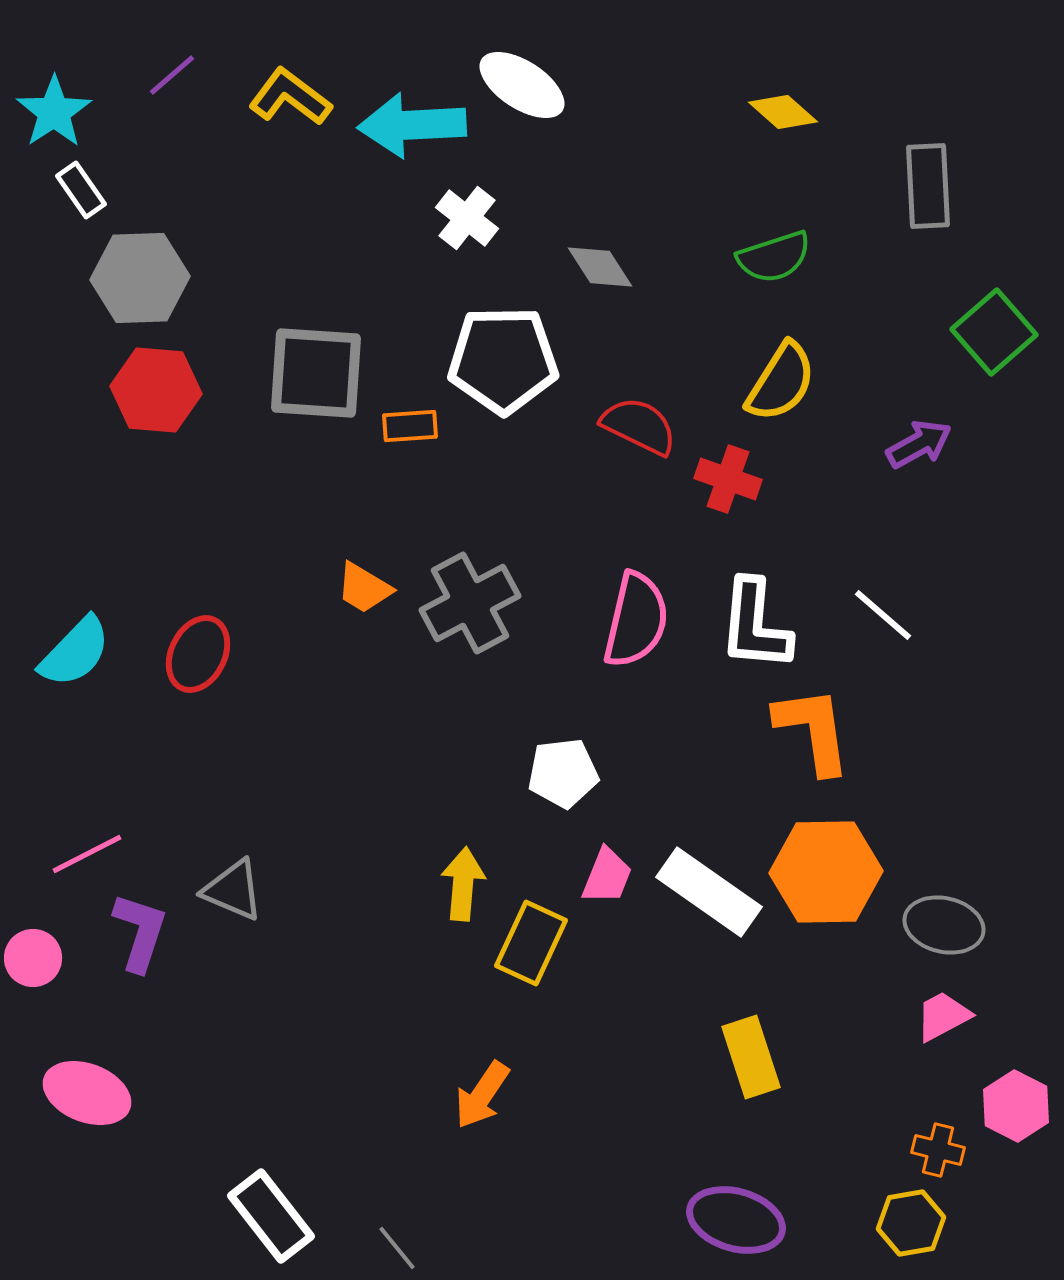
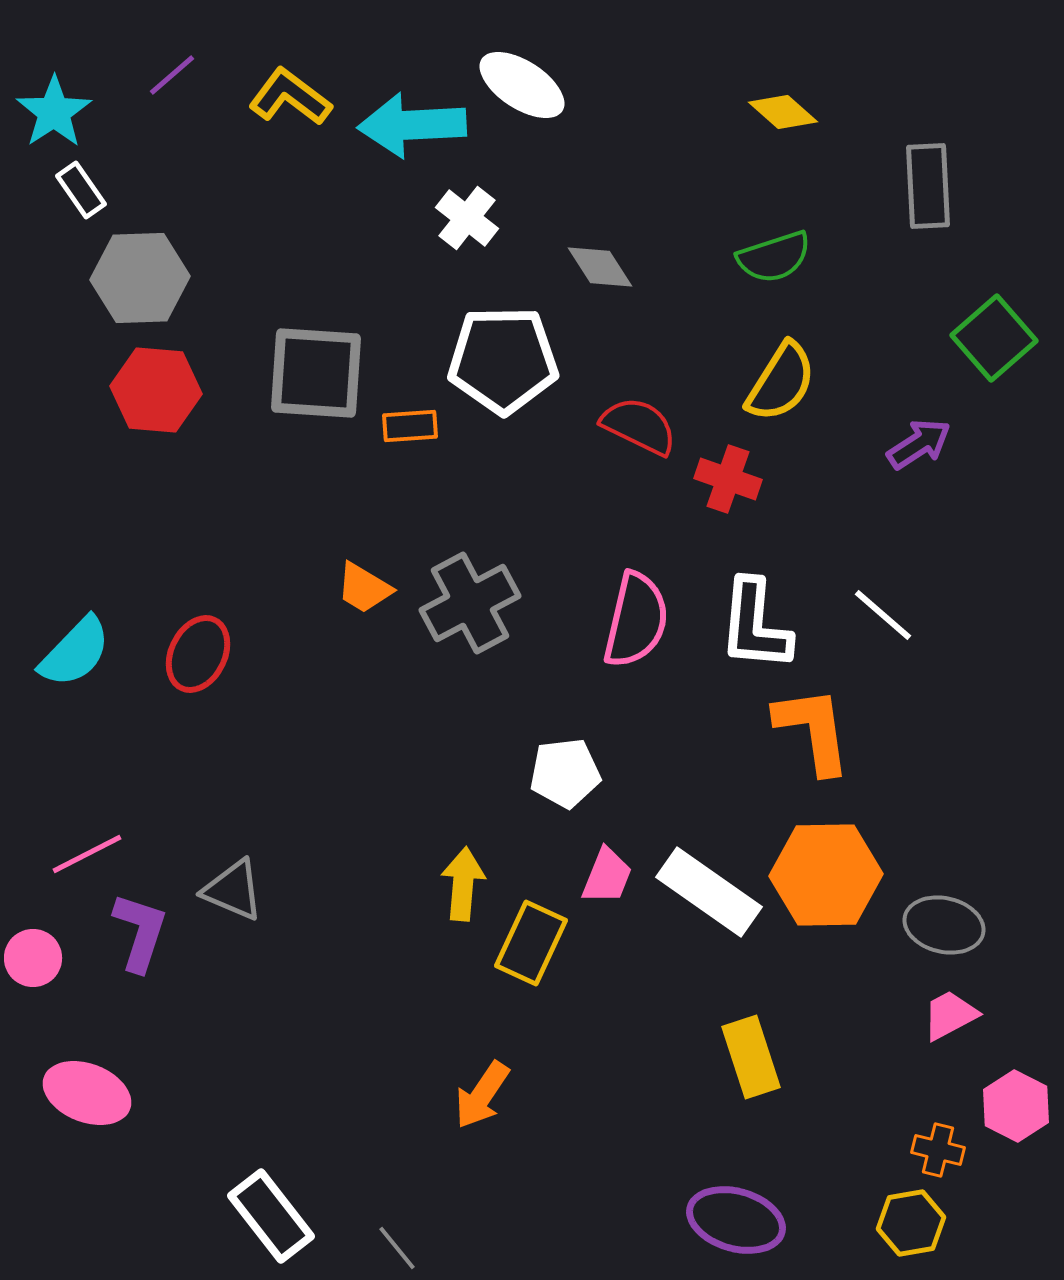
green square at (994, 332): moved 6 px down
purple arrow at (919, 444): rotated 4 degrees counterclockwise
white pentagon at (563, 773): moved 2 px right
orange hexagon at (826, 872): moved 3 px down
pink trapezoid at (943, 1016): moved 7 px right, 1 px up
